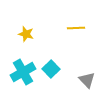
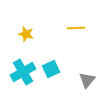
cyan square: rotated 18 degrees clockwise
gray triangle: rotated 24 degrees clockwise
